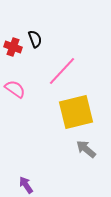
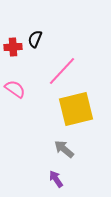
black semicircle: rotated 138 degrees counterclockwise
red cross: rotated 24 degrees counterclockwise
yellow square: moved 3 px up
gray arrow: moved 22 px left
purple arrow: moved 30 px right, 6 px up
